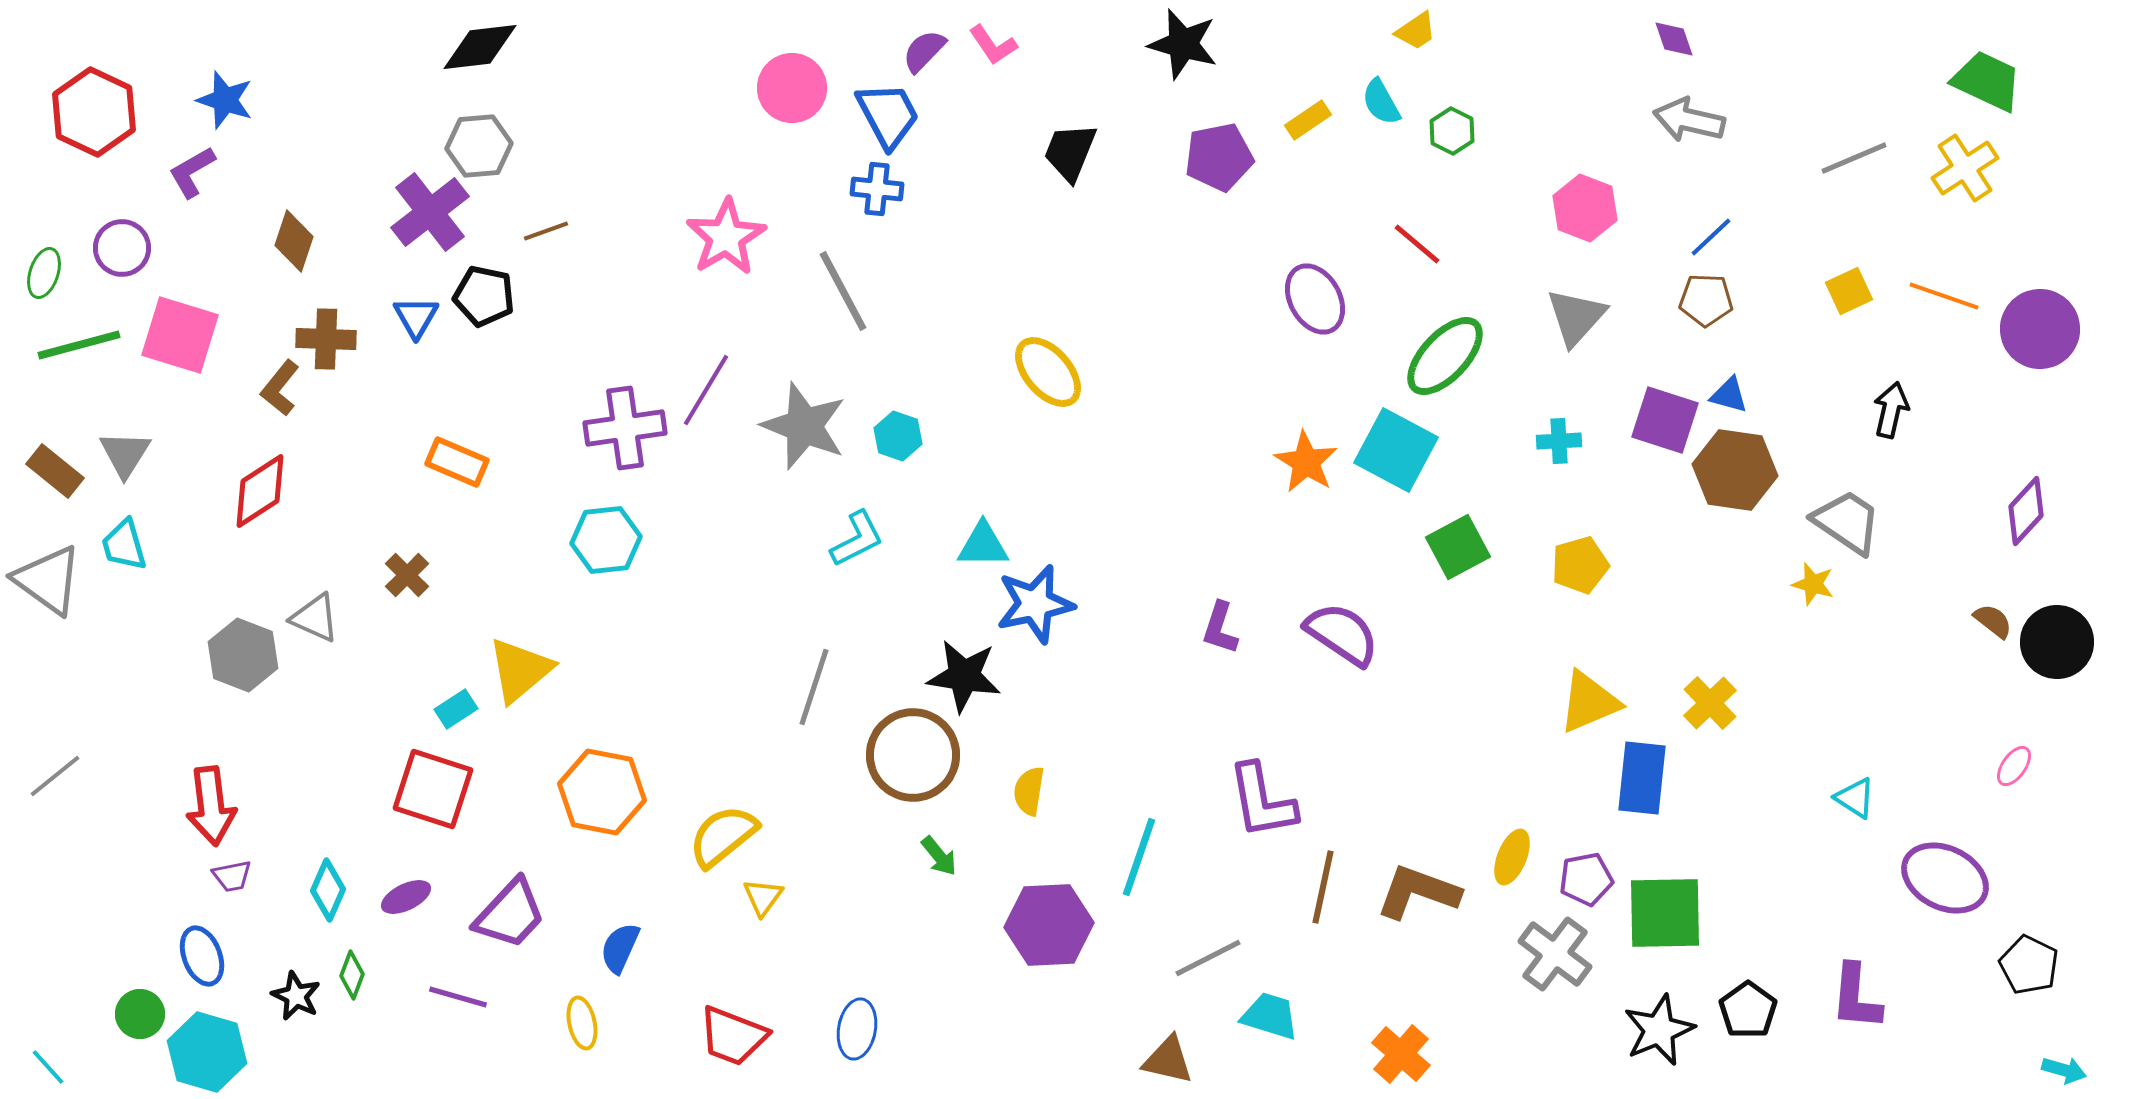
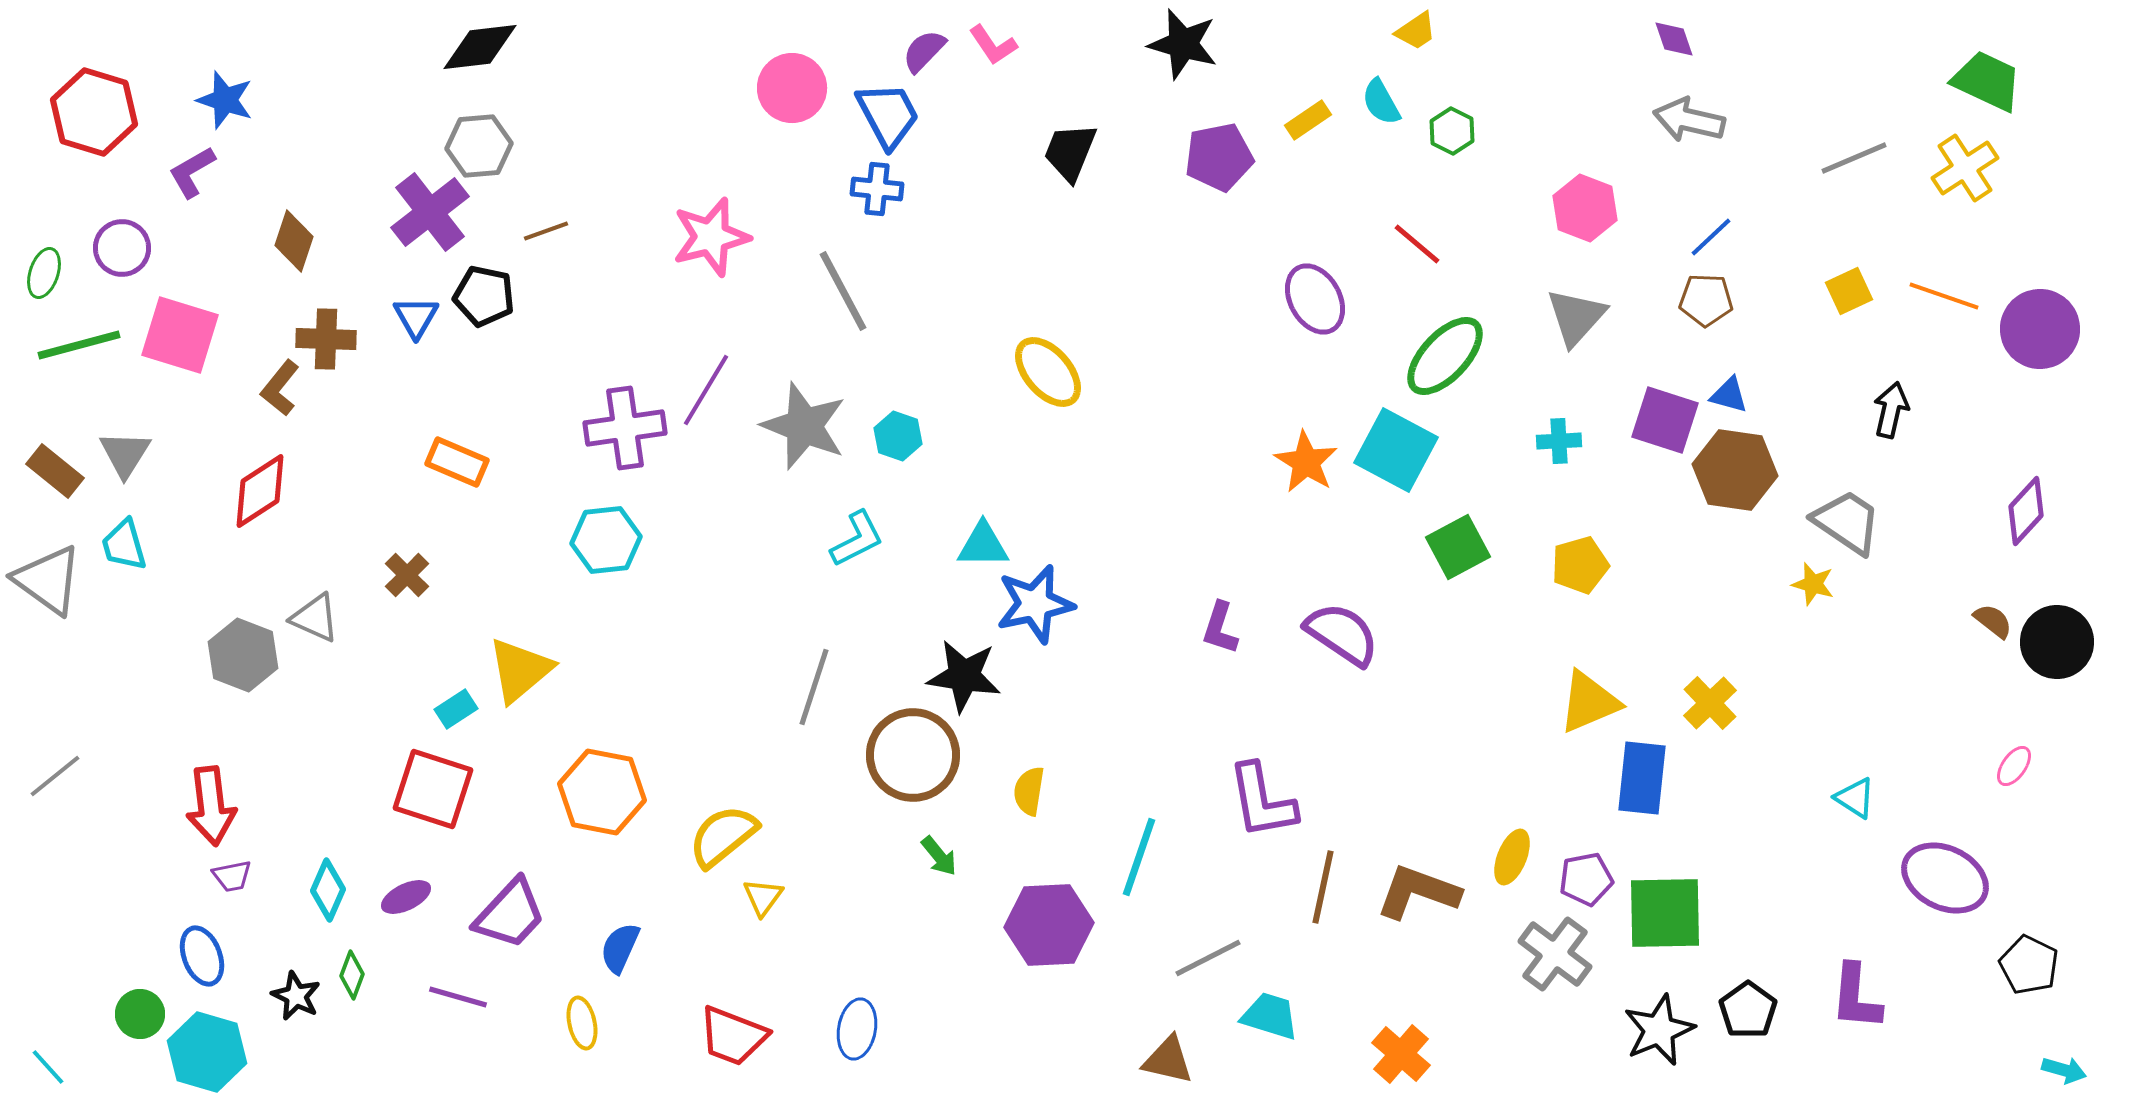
red hexagon at (94, 112): rotated 8 degrees counterclockwise
pink star at (726, 237): moved 15 px left; rotated 16 degrees clockwise
